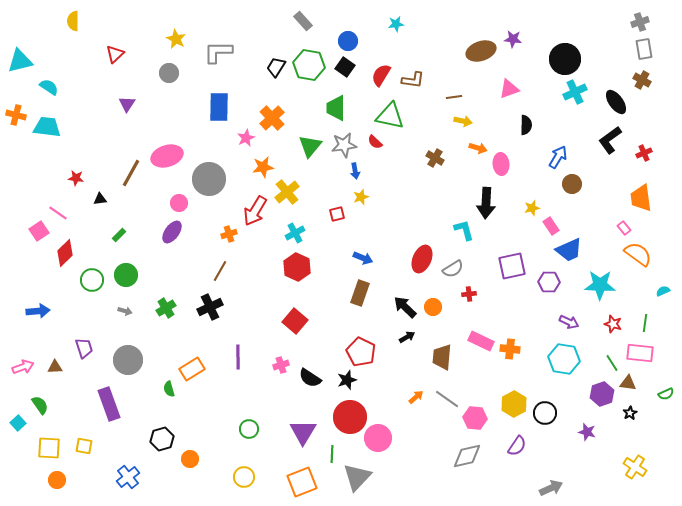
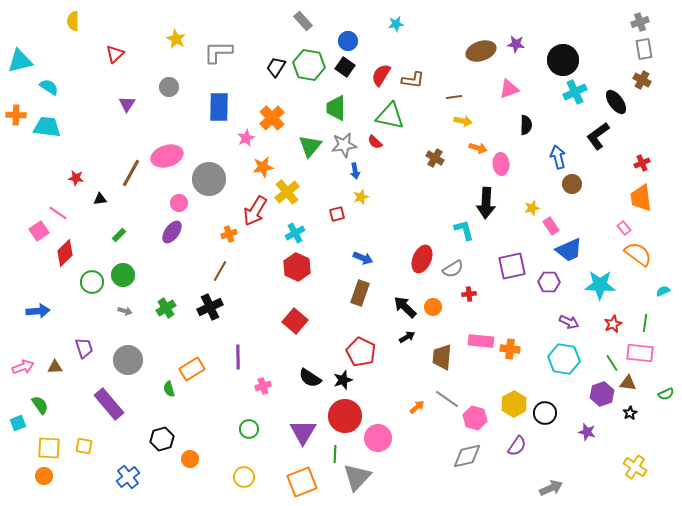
purple star at (513, 39): moved 3 px right, 5 px down
black circle at (565, 59): moved 2 px left, 1 px down
gray circle at (169, 73): moved 14 px down
orange cross at (16, 115): rotated 12 degrees counterclockwise
black L-shape at (610, 140): moved 12 px left, 4 px up
red cross at (644, 153): moved 2 px left, 10 px down
blue arrow at (558, 157): rotated 45 degrees counterclockwise
green circle at (126, 275): moved 3 px left
green circle at (92, 280): moved 2 px down
red star at (613, 324): rotated 30 degrees clockwise
pink rectangle at (481, 341): rotated 20 degrees counterclockwise
pink cross at (281, 365): moved 18 px left, 21 px down
black star at (347, 380): moved 4 px left
orange arrow at (416, 397): moved 1 px right, 10 px down
purple rectangle at (109, 404): rotated 20 degrees counterclockwise
red circle at (350, 417): moved 5 px left, 1 px up
pink hexagon at (475, 418): rotated 10 degrees clockwise
cyan square at (18, 423): rotated 21 degrees clockwise
green line at (332, 454): moved 3 px right
orange circle at (57, 480): moved 13 px left, 4 px up
